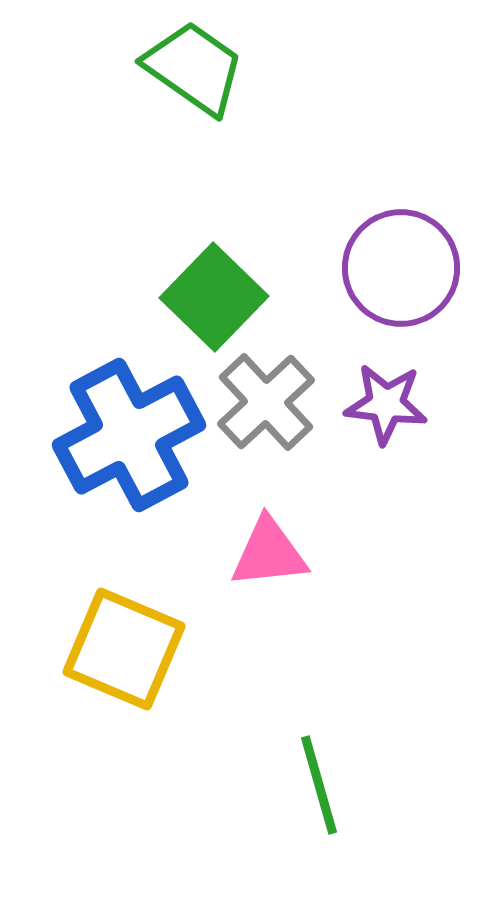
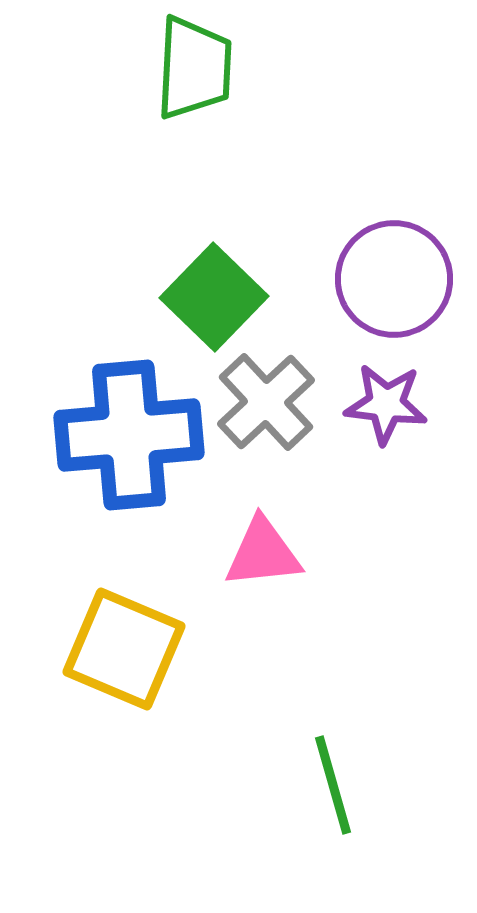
green trapezoid: rotated 58 degrees clockwise
purple circle: moved 7 px left, 11 px down
blue cross: rotated 23 degrees clockwise
pink triangle: moved 6 px left
green line: moved 14 px right
